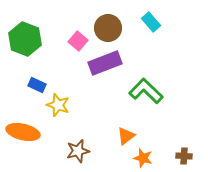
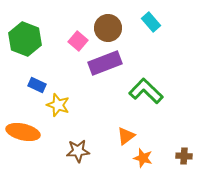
brown star: rotated 10 degrees clockwise
